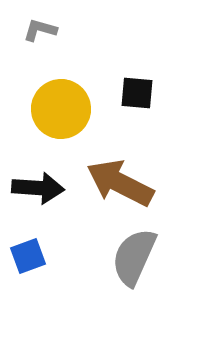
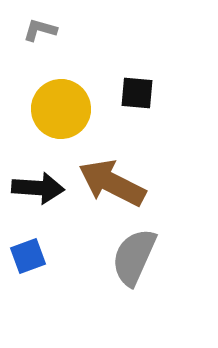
brown arrow: moved 8 px left
